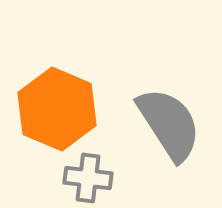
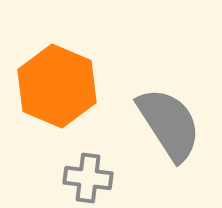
orange hexagon: moved 23 px up
